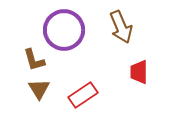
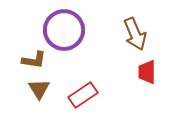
brown arrow: moved 14 px right, 7 px down
brown L-shape: rotated 65 degrees counterclockwise
red trapezoid: moved 8 px right
